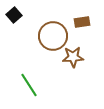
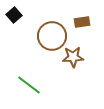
brown circle: moved 1 px left
green line: rotated 20 degrees counterclockwise
